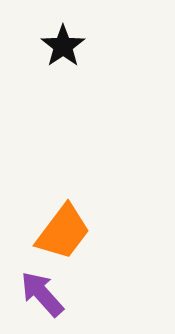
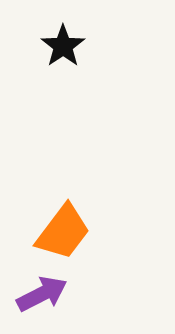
purple arrow: rotated 105 degrees clockwise
